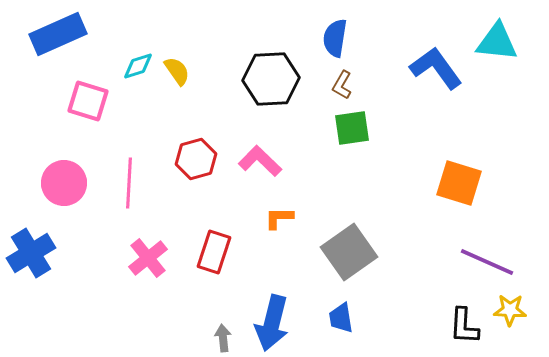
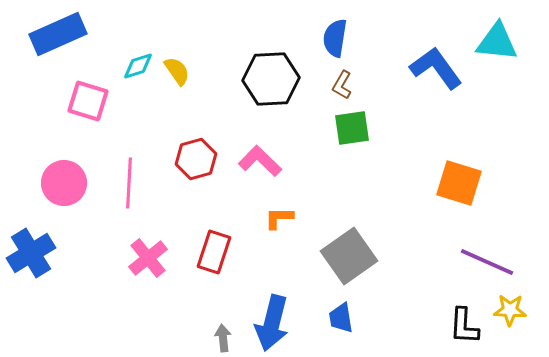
gray square: moved 4 px down
